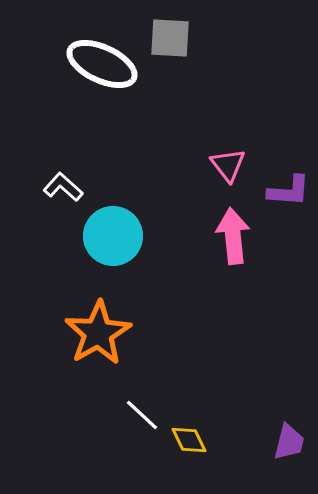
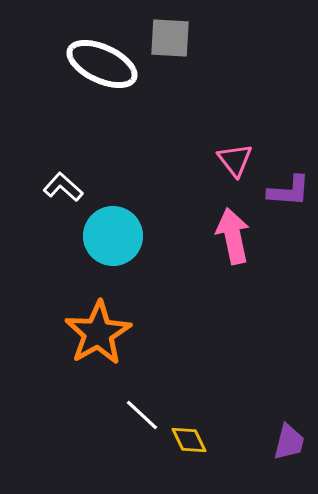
pink triangle: moved 7 px right, 5 px up
pink arrow: rotated 6 degrees counterclockwise
